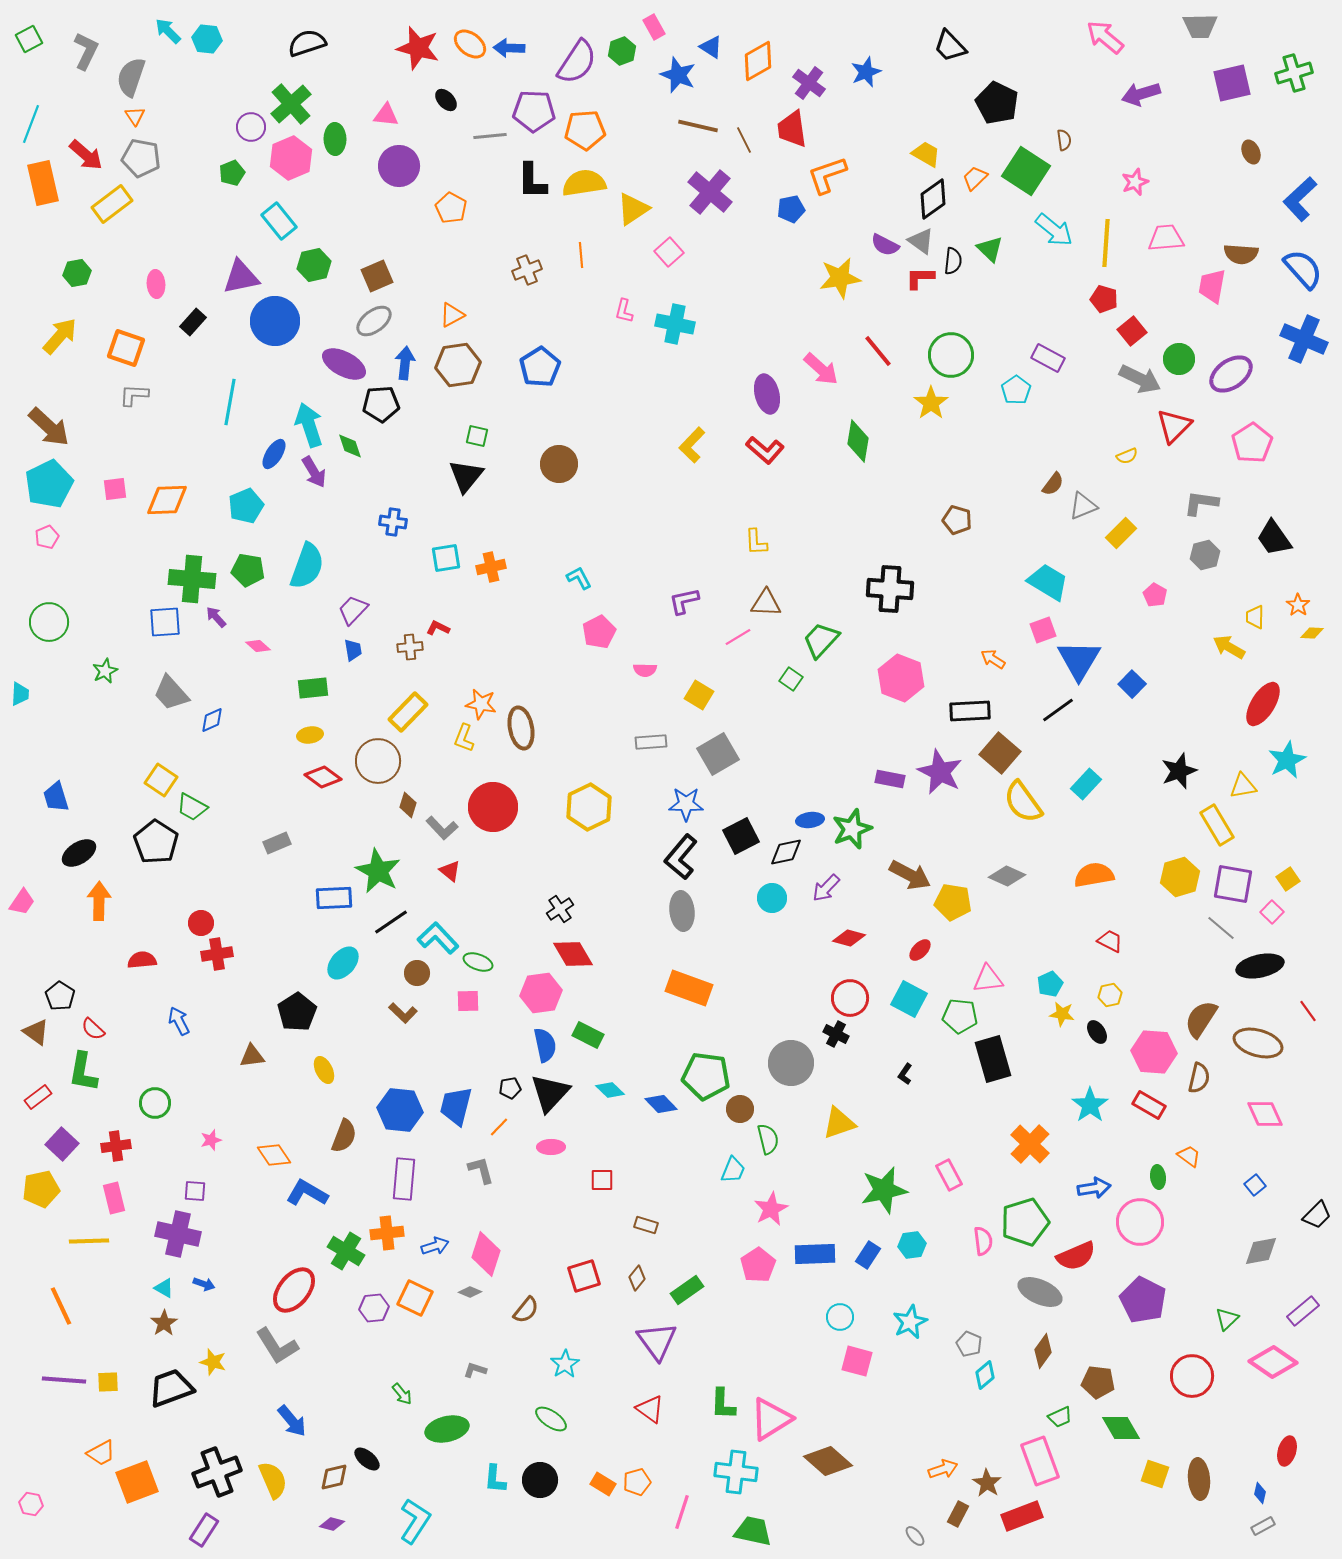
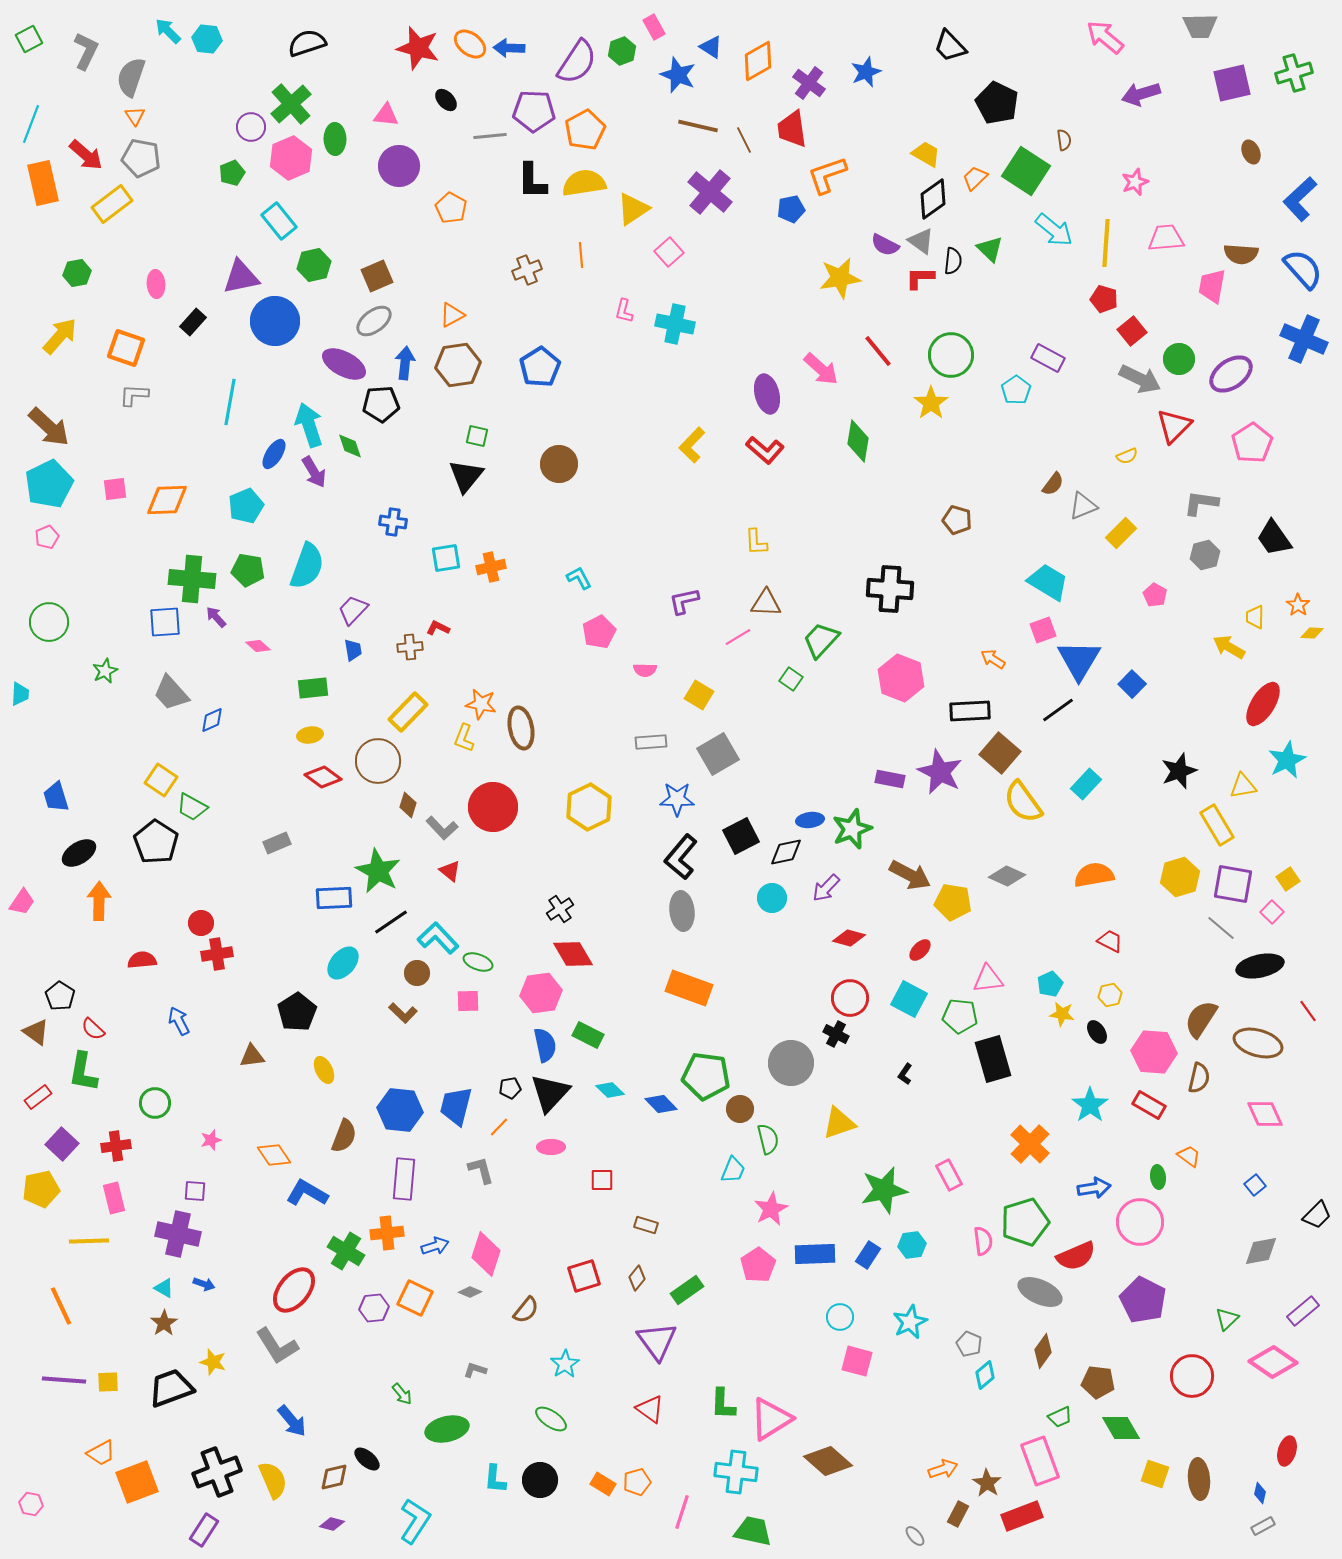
orange pentagon at (585, 130): rotated 24 degrees counterclockwise
blue star at (686, 804): moved 9 px left, 5 px up
